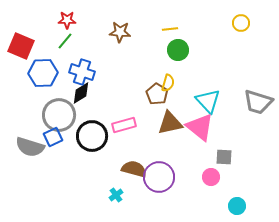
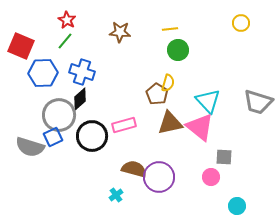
red star: rotated 30 degrees clockwise
black diamond: moved 1 px left, 6 px down; rotated 10 degrees counterclockwise
